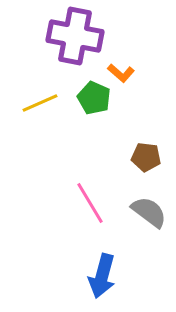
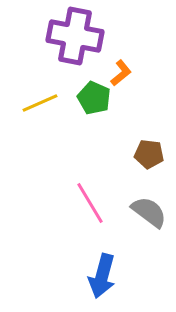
orange L-shape: rotated 80 degrees counterclockwise
brown pentagon: moved 3 px right, 3 px up
